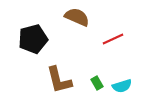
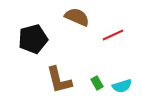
red line: moved 4 px up
